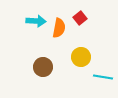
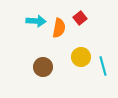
cyan line: moved 11 px up; rotated 66 degrees clockwise
